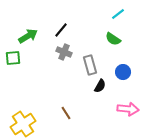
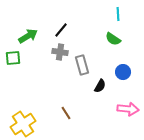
cyan line: rotated 56 degrees counterclockwise
gray cross: moved 4 px left; rotated 14 degrees counterclockwise
gray rectangle: moved 8 px left
